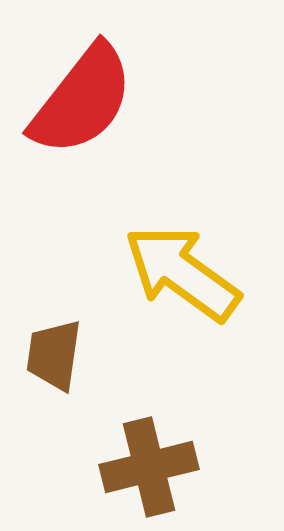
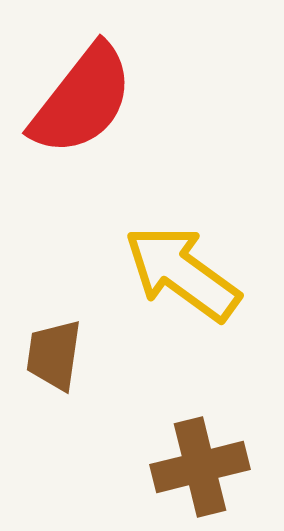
brown cross: moved 51 px right
